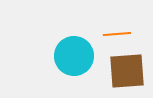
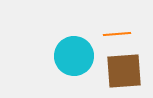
brown square: moved 3 px left
